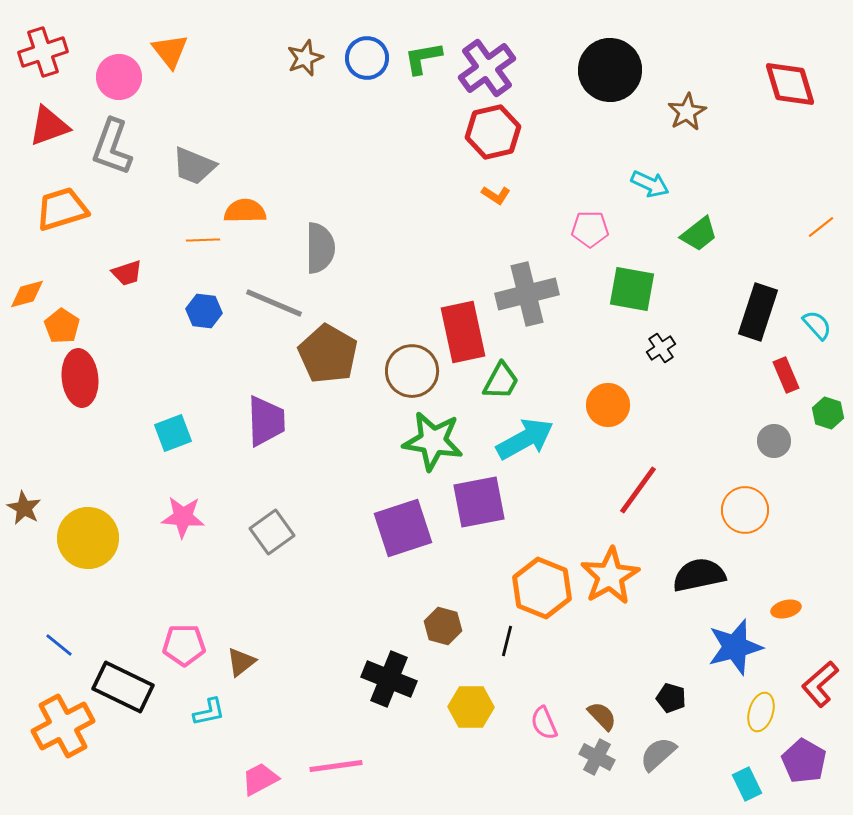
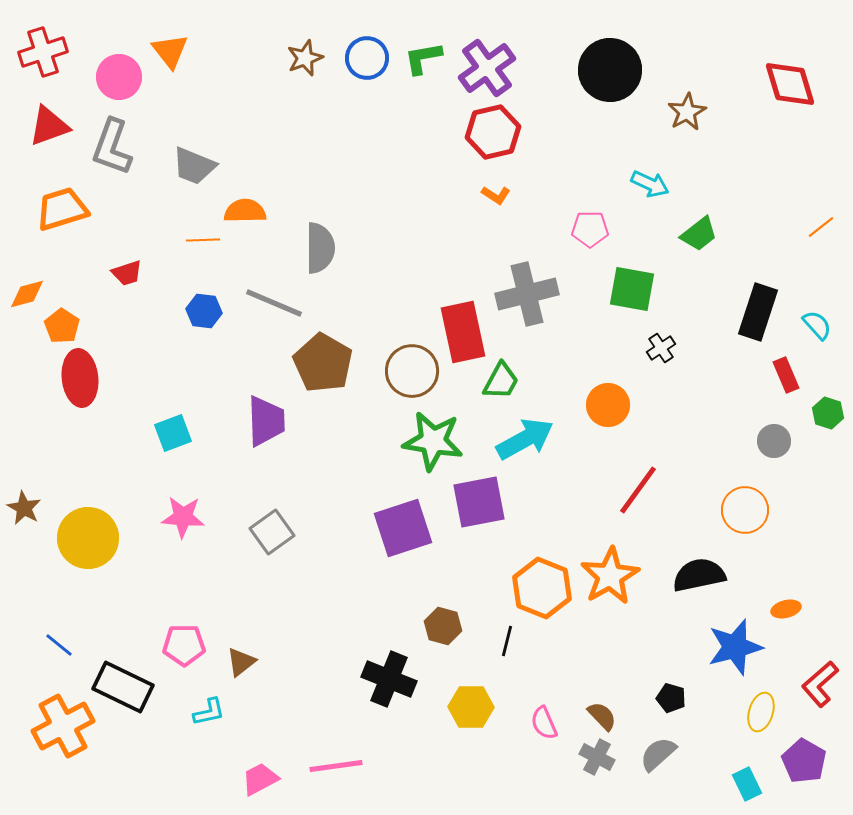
brown pentagon at (328, 354): moved 5 px left, 9 px down
